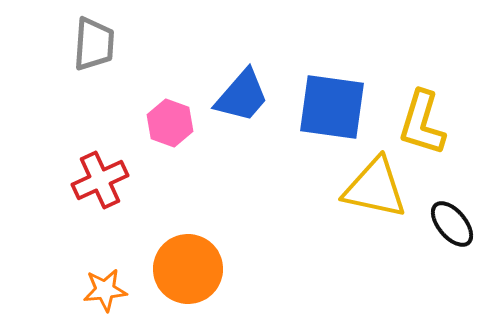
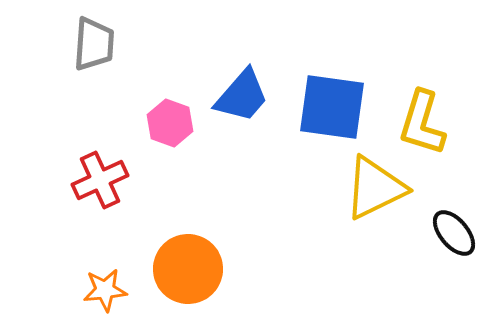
yellow triangle: rotated 38 degrees counterclockwise
black ellipse: moved 2 px right, 9 px down
